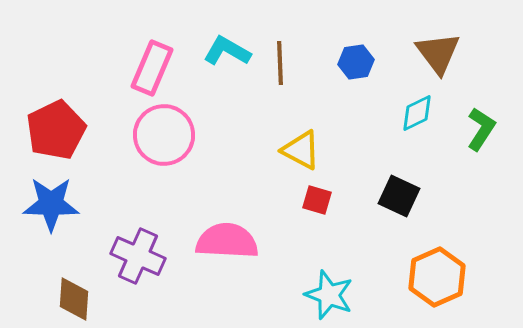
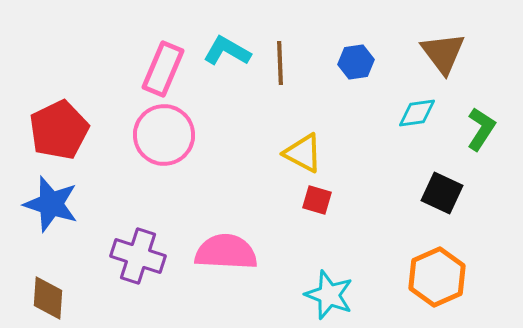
brown triangle: moved 5 px right
pink rectangle: moved 11 px right, 1 px down
cyan diamond: rotated 18 degrees clockwise
red pentagon: moved 3 px right
yellow triangle: moved 2 px right, 3 px down
black square: moved 43 px right, 3 px up
blue star: rotated 16 degrees clockwise
pink semicircle: moved 1 px left, 11 px down
purple cross: rotated 6 degrees counterclockwise
brown diamond: moved 26 px left, 1 px up
